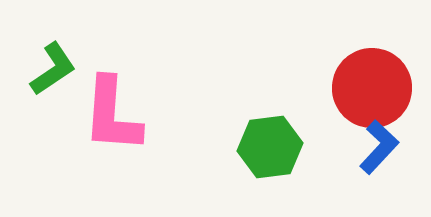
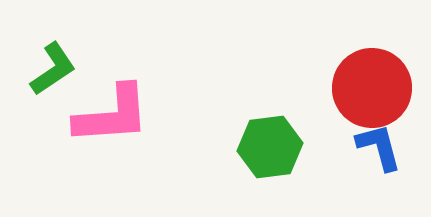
pink L-shape: rotated 98 degrees counterclockwise
blue L-shape: rotated 58 degrees counterclockwise
